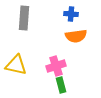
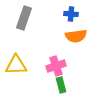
gray rectangle: rotated 15 degrees clockwise
yellow triangle: rotated 15 degrees counterclockwise
